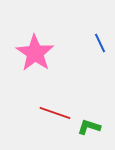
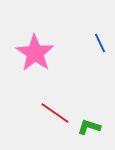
red line: rotated 16 degrees clockwise
